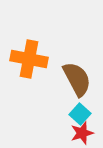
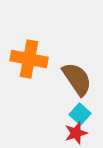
brown semicircle: rotated 6 degrees counterclockwise
red star: moved 6 px left
